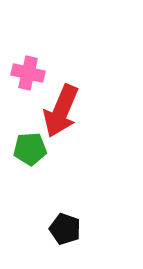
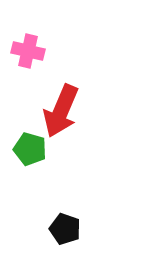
pink cross: moved 22 px up
green pentagon: rotated 20 degrees clockwise
